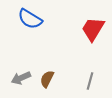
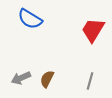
red trapezoid: moved 1 px down
